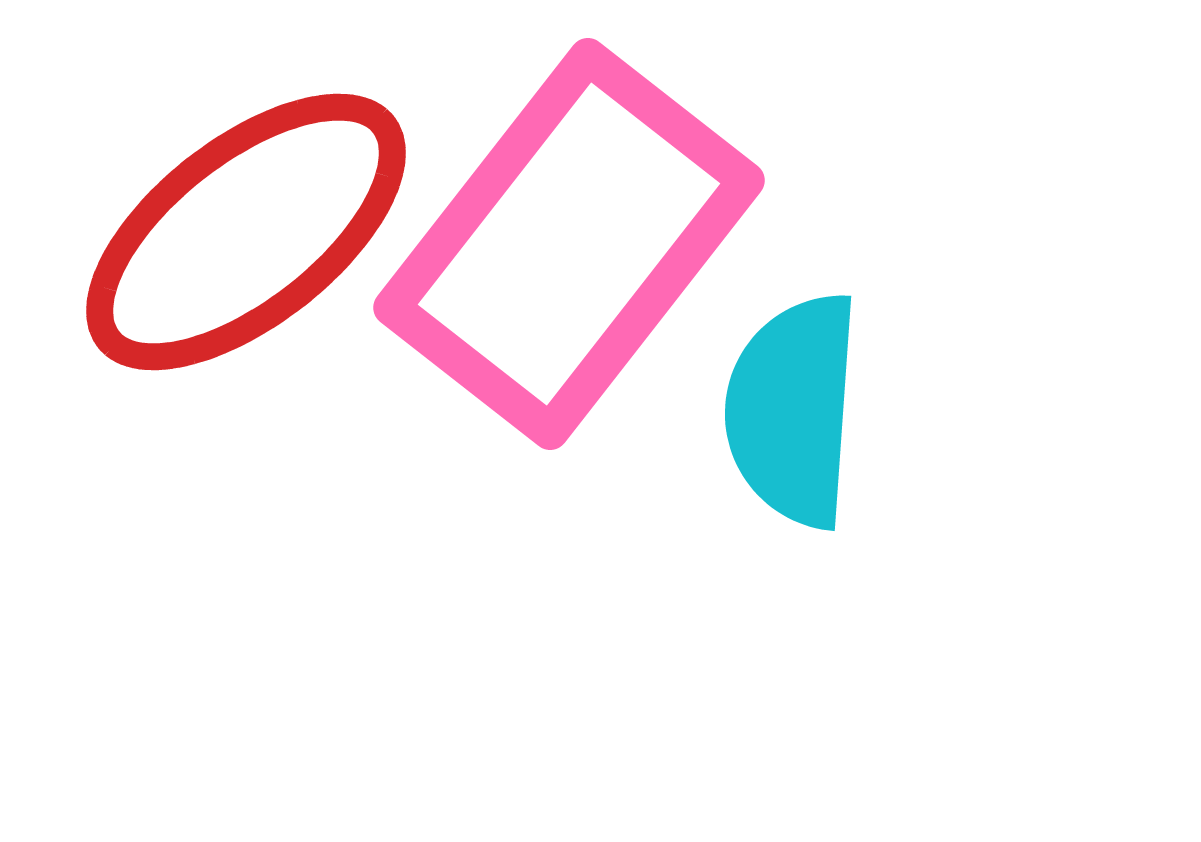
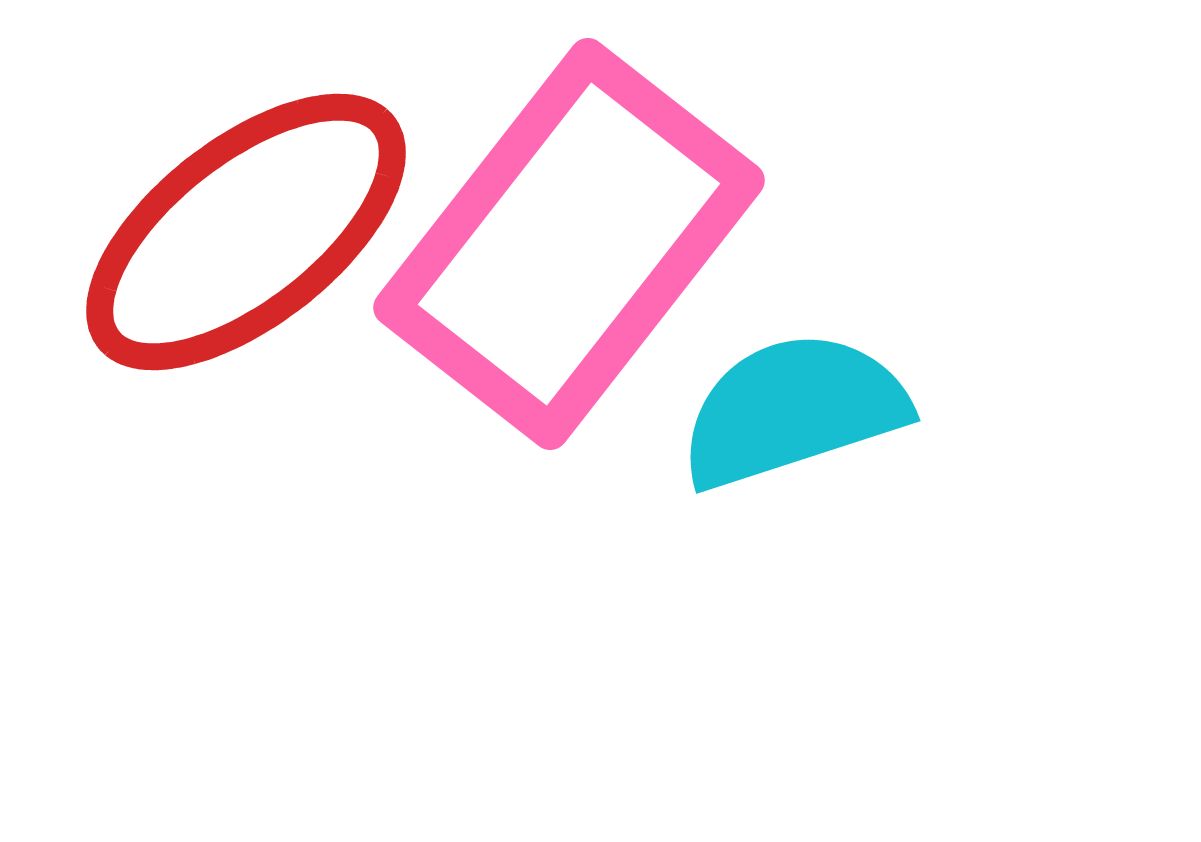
cyan semicircle: rotated 68 degrees clockwise
